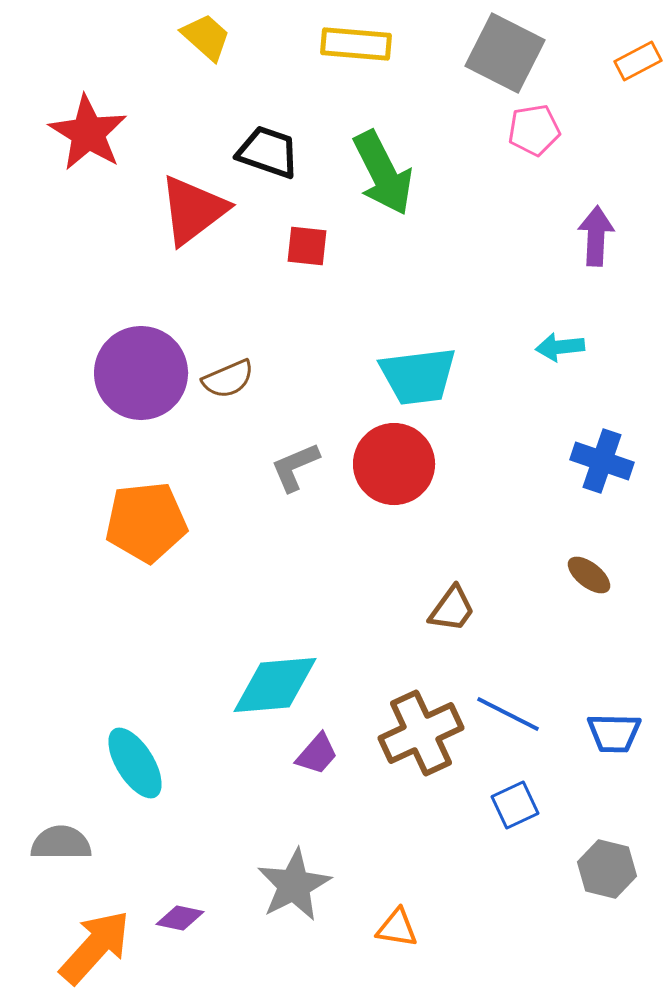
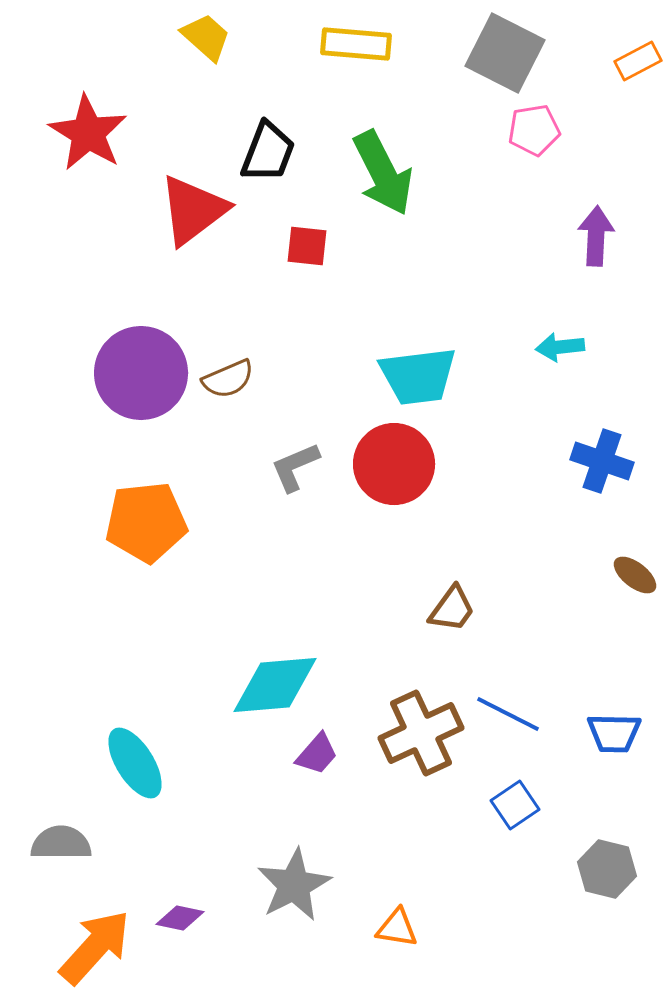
black trapezoid: rotated 92 degrees clockwise
brown ellipse: moved 46 px right
blue square: rotated 9 degrees counterclockwise
